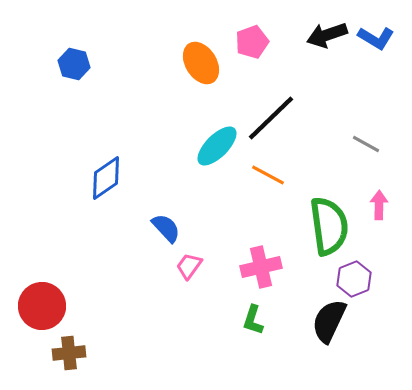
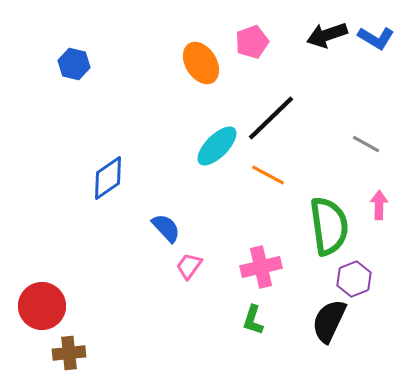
blue diamond: moved 2 px right
